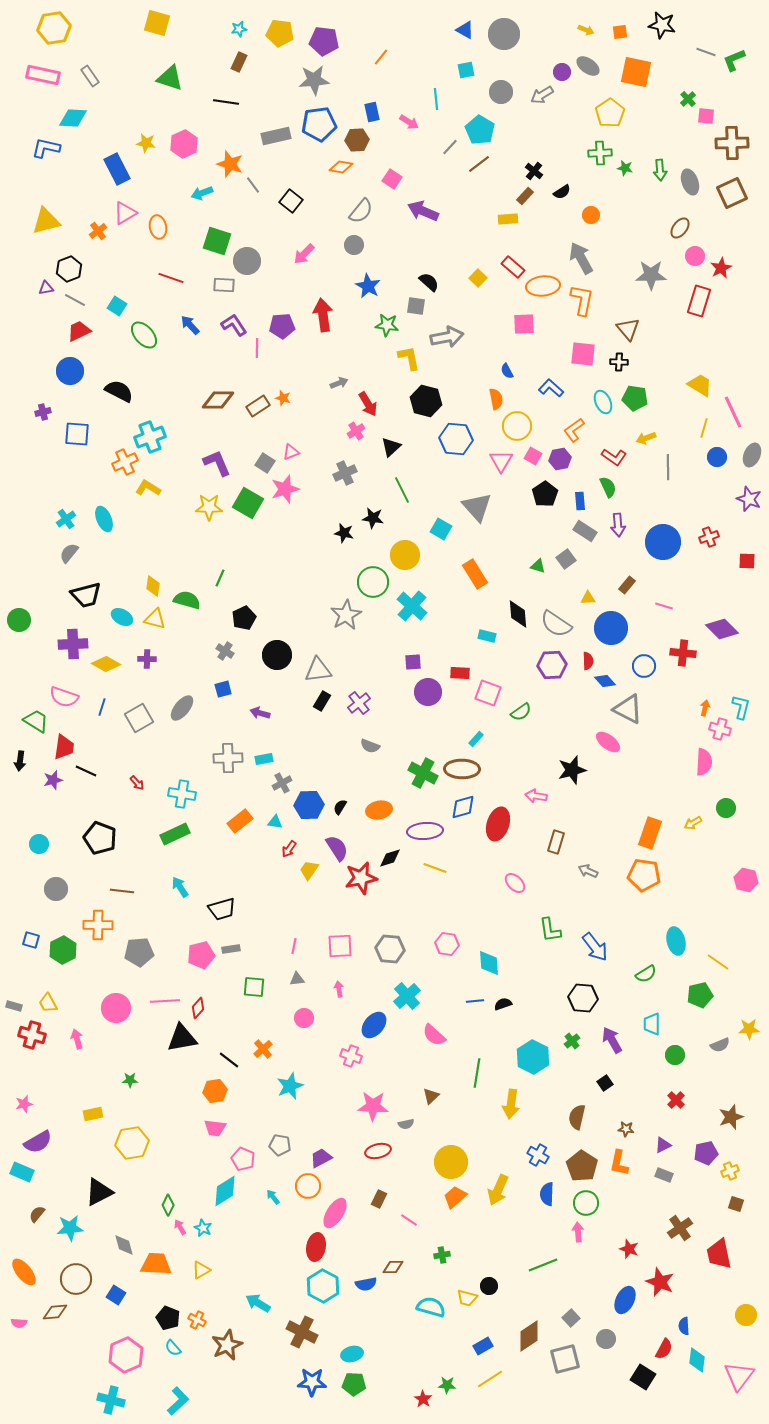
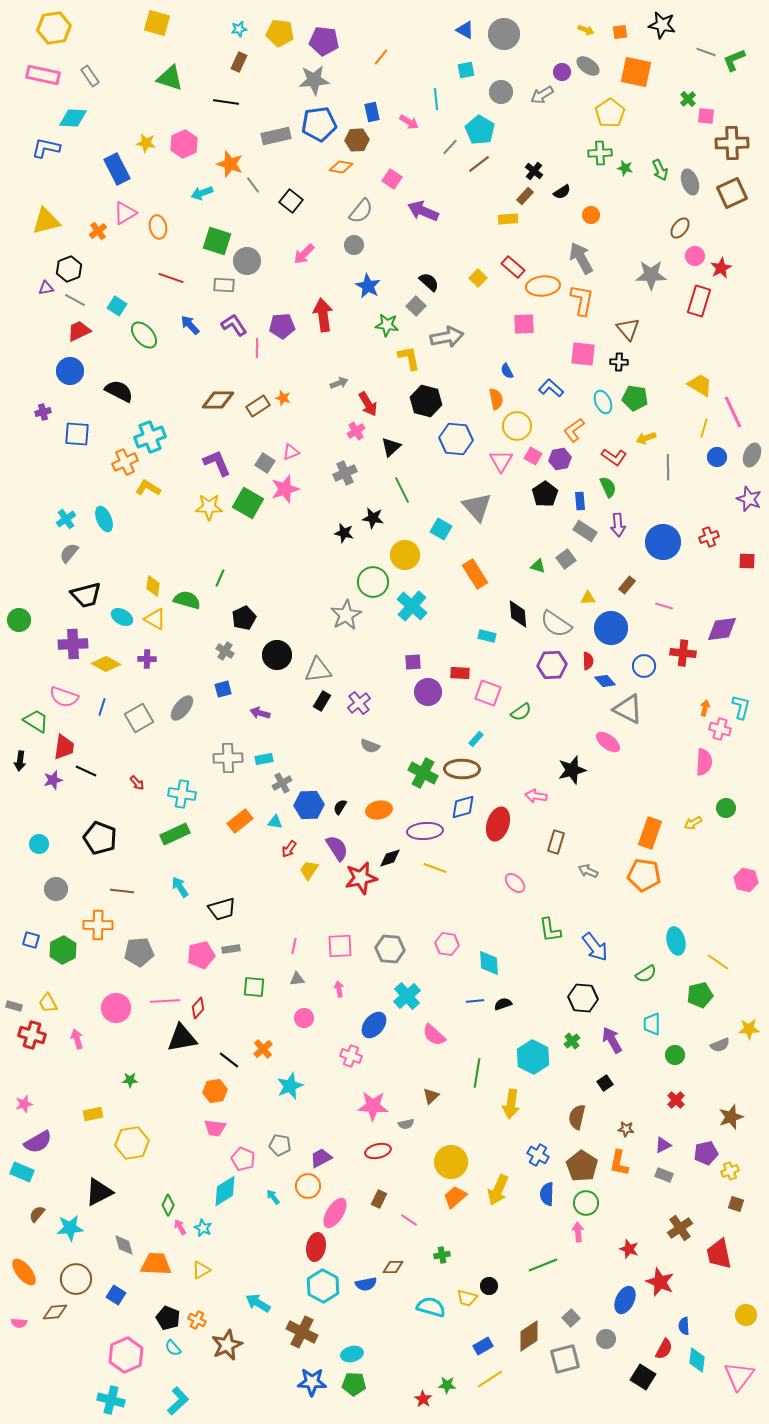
green arrow at (660, 170): rotated 20 degrees counterclockwise
gray square at (416, 306): rotated 36 degrees clockwise
yellow triangle at (155, 619): rotated 15 degrees clockwise
purple diamond at (722, 629): rotated 52 degrees counterclockwise
